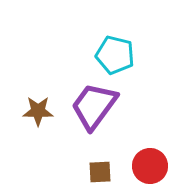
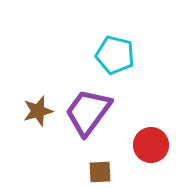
purple trapezoid: moved 6 px left, 6 px down
brown star: rotated 16 degrees counterclockwise
red circle: moved 1 px right, 21 px up
